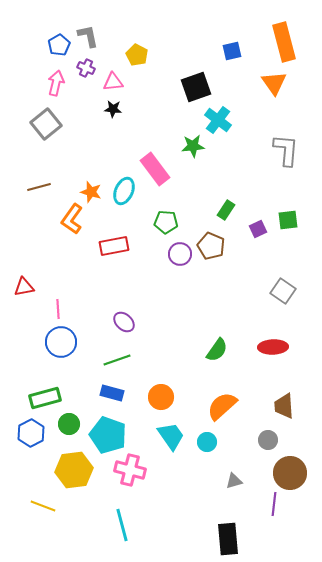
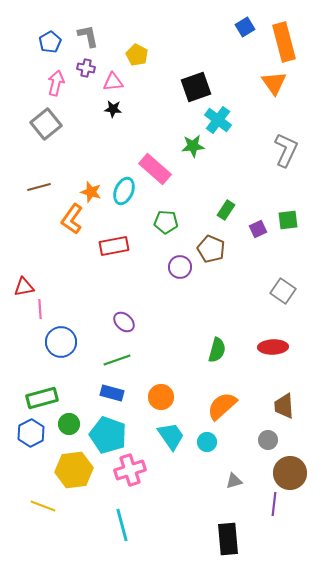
blue pentagon at (59, 45): moved 9 px left, 3 px up
blue square at (232, 51): moved 13 px right, 24 px up; rotated 18 degrees counterclockwise
purple cross at (86, 68): rotated 12 degrees counterclockwise
gray L-shape at (286, 150): rotated 20 degrees clockwise
pink rectangle at (155, 169): rotated 12 degrees counterclockwise
brown pentagon at (211, 246): moved 3 px down
purple circle at (180, 254): moved 13 px down
pink line at (58, 309): moved 18 px left
green semicircle at (217, 350): rotated 20 degrees counterclockwise
green rectangle at (45, 398): moved 3 px left
pink cross at (130, 470): rotated 32 degrees counterclockwise
